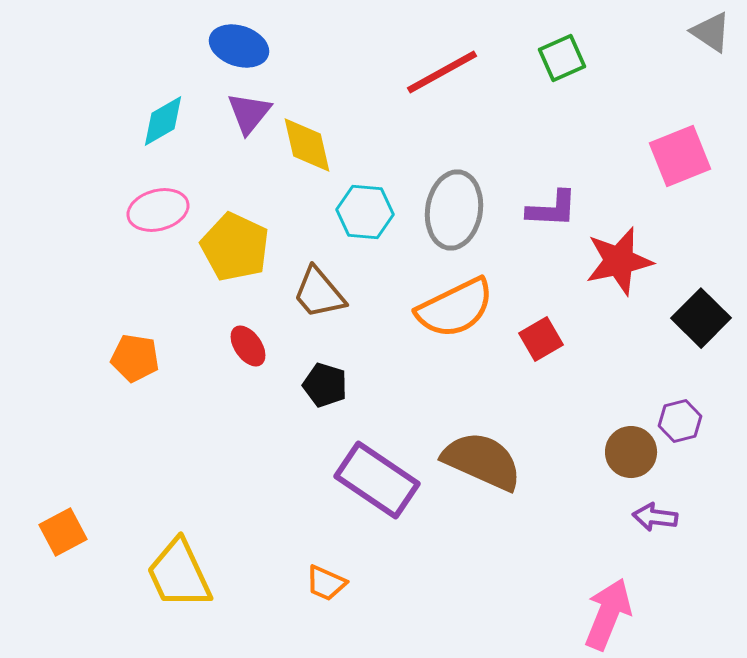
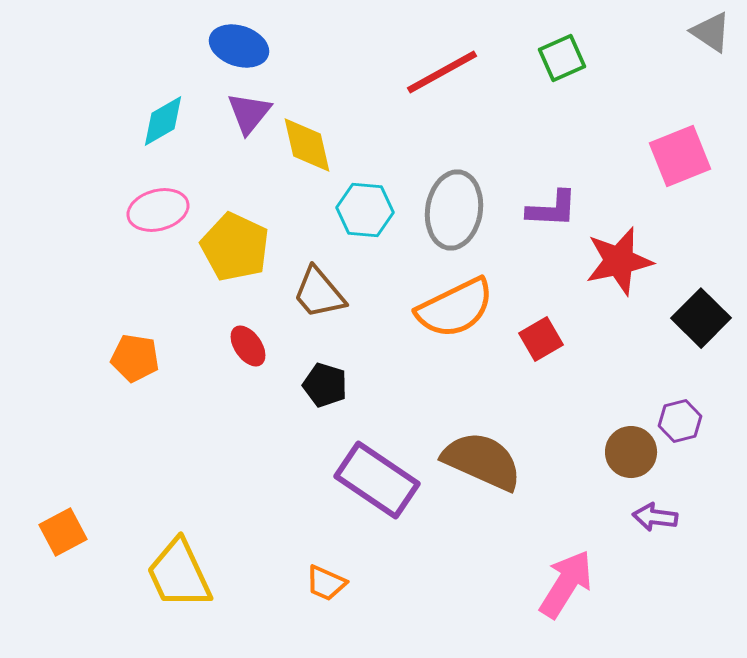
cyan hexagon: moved 2 px up
pink arrow: moved 42 px left, 30 px up; rotated 10 degrees clockwise
